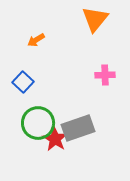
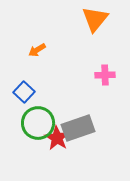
orange arrow: moved 1 px right, 10 px down
blue square: moved 1 px right, 10 px down
red star: moved 2 px right, 1 px up
